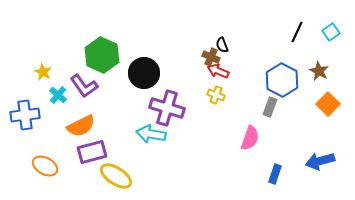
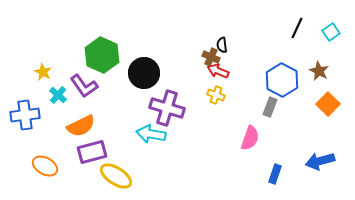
black line: moved 4 px up
black semicircle: rotated 14 degrees clockwise
